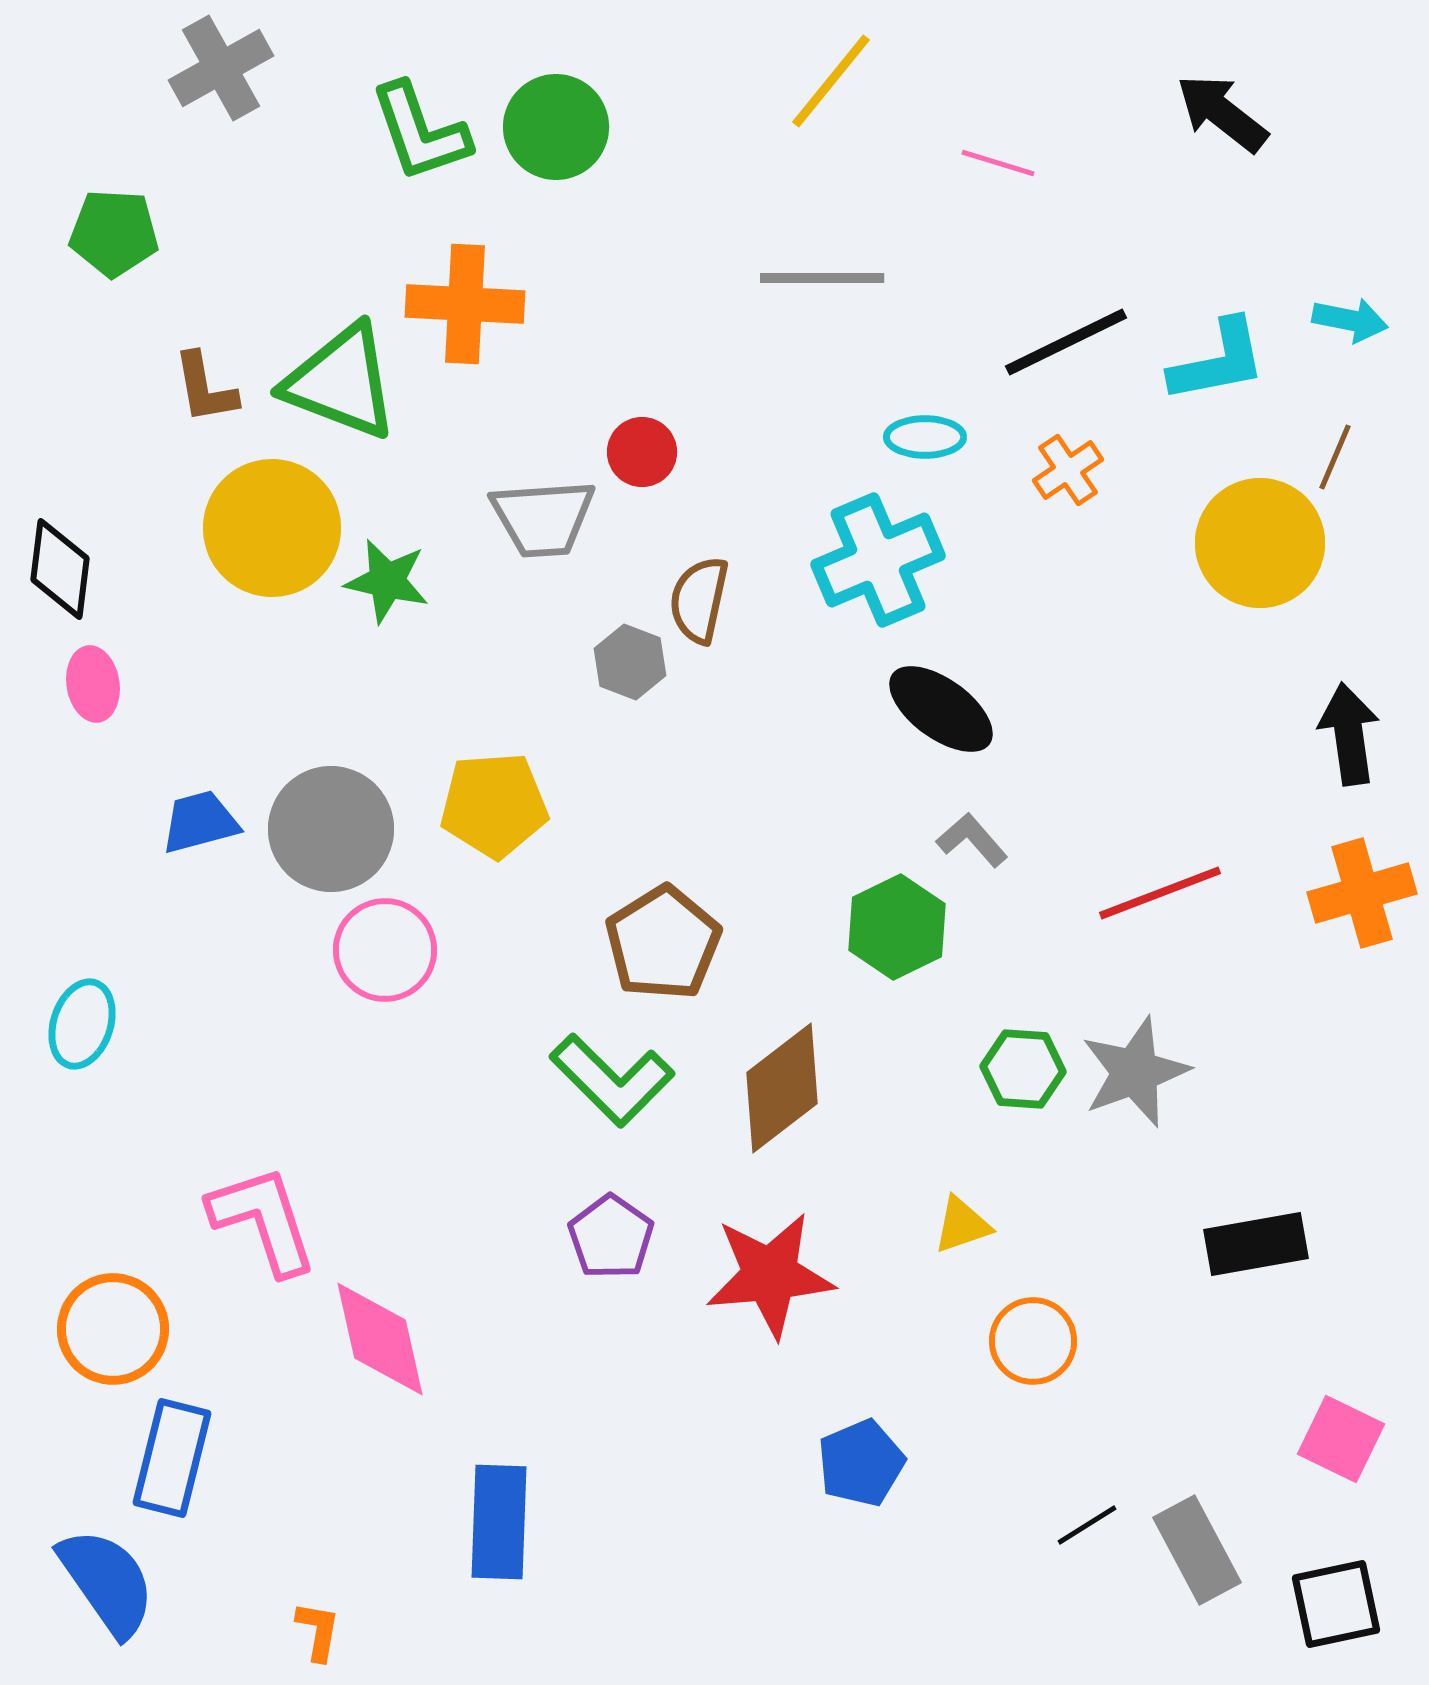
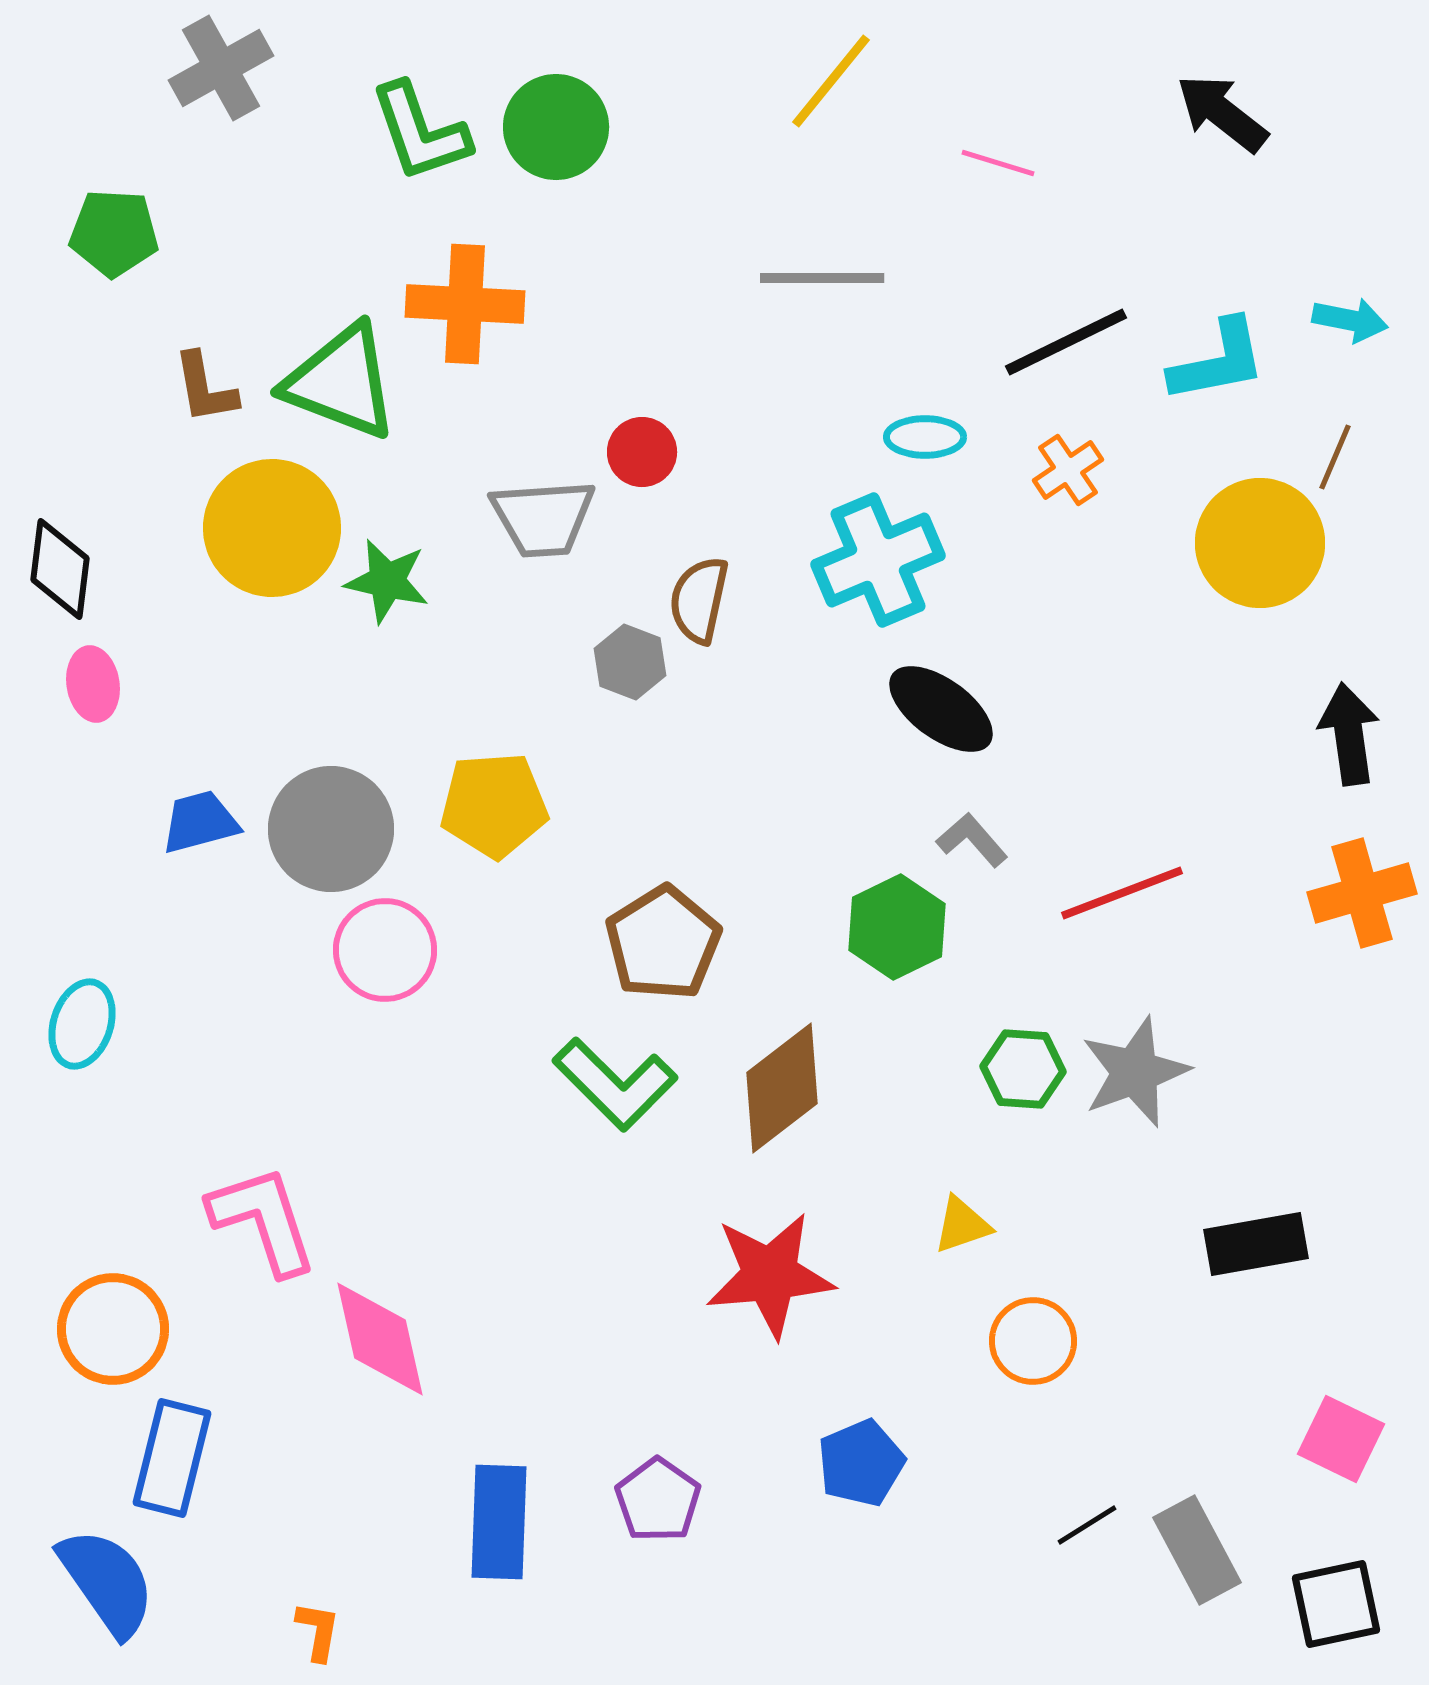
red line at (1160, 893): moved 38 px left
green L-shape at (612, 1080): moved 3 px right, 4 px down
purple pentagon at (611, 1237): moved 47 px right, 263 px down
